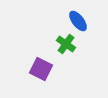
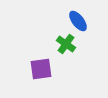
purple square: rotated 35 degrees counterclockwise
